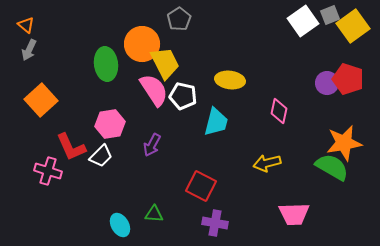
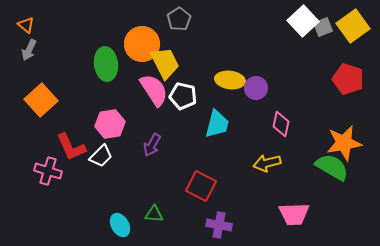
gray square: moved 7 px left, 12 px down
white square: rotated 8 degrees counterclockwise
purple circle: moved 71 px left, 5 px down
pink diamond: moved 2 px right, 13 px down
cyan trapezoid: moved 1 px right, 2 px down
purple cross: moved 4 px right, 2 px down
